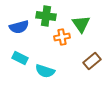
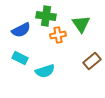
blue semicircle: moved 2 px right, 3 px down; rotated 12 degrees counterclockwise
orange cross: moved 4 px left, 2 px up
cyan semicircle: rotated 36 degrees counterclockwise
